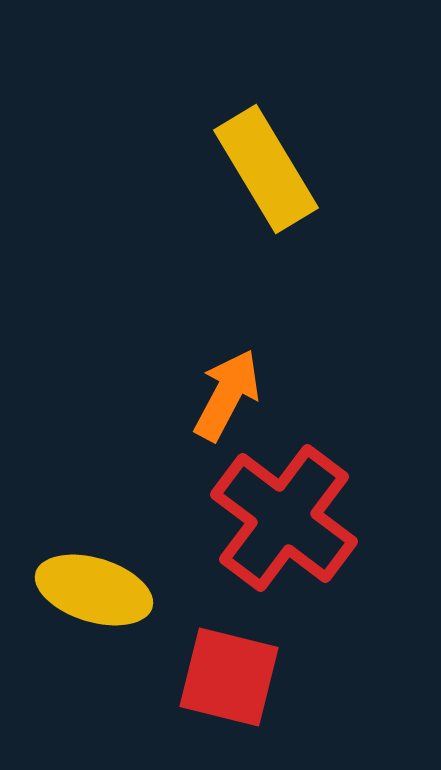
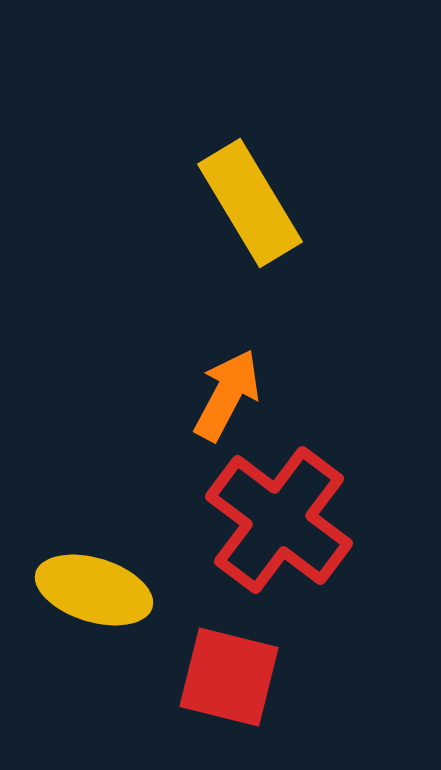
yellow rectangle: moved 16 px left, 34 px down
red cross: moved 5 px left, 2 px down
